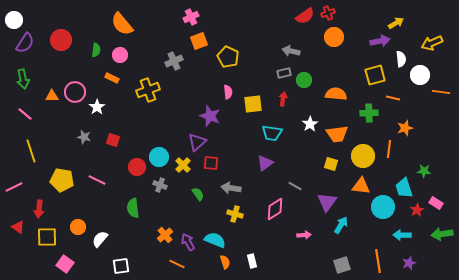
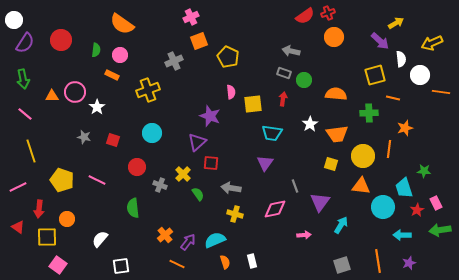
orange semicircle at (122, 24): rotated 15 degrees counterclockwise
purple arrow at (380, 41): rotated 54 degrees clockwise
gray rectangle at (284, 73): rotated 32 degrees clockwise
orange rectangle at (112, 78): moved 3 px up
pink semicircle at (228, 92): moved 3 px right
cyan circle at (159, 157): moved 7 px left, 24 px up
purple triangle at (265, 163): rotated 18 degrees counterclockwise
yellow cross at (183, 165): moved 9 px down
yellow pentagon at (62, 180): rotated 10 degrees clockwise
gray line at (295, 186): rotated 40 degrees clockwise
pink line at (14, 187): moved 4 px right
purple triangle at (327, 202): moved 7 px left
pink rectangle at (436, 203): rotated 32 degrees clockwise
pink diamond at (275, 209): rotated 20 degrees clockwise
orange circle at (78, 227): moved 11 px left, 8 px up
green arrow at (442, 234): moved 2 px left, 4 px up
cyan semicircle at (215, 240): rotated 45 degrees counterclockwise
purple arrow at (188, 242): rotated 66 degrees clockwise
pink square at (65, 264): moved 7 px left, 1 px down
